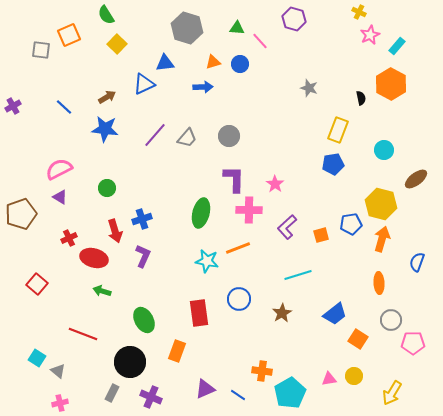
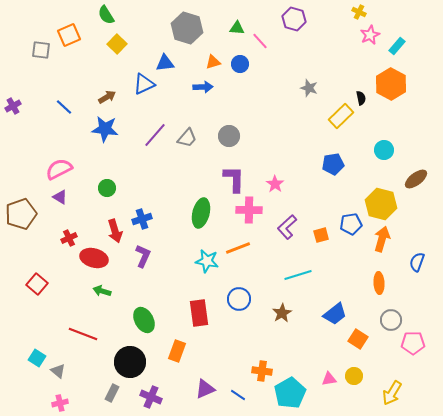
yellow rectangle at (338, 130): moved 3 px right, 14 px up; rotated 25 degrees clockwise
